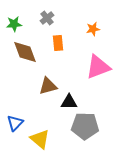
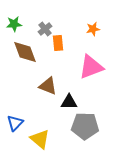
gray cross: moved 2 px left, 11 px down
pink triangle: moved 7 px left
brown triangle: rotated 36 degrees clockwise
